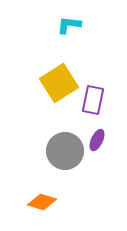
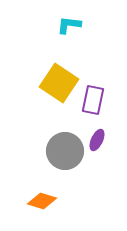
yellow square: rotated 24 degrees counterclockwise
orange diamond: moved 1 px up
